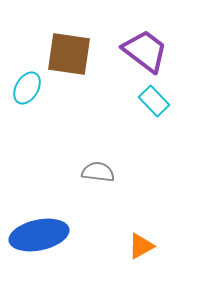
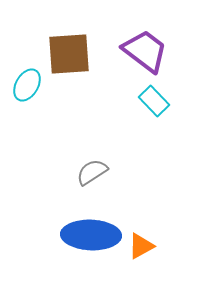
brown square: rotated 12 degrees counterclockwise
cyan ellipse: moved 3 px up
gray semicircle: moved 6 px left; rotated 40 degrees counterclockwise
blue ellipse: moved 52 px right; rotated 14 degrees clockwise
